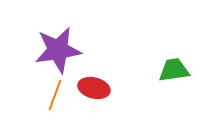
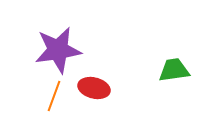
orange line: moved 1 px left, 1 px down
